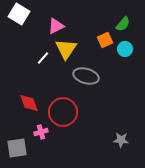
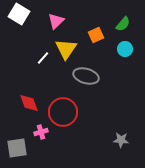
pink triangle: moved 5 px up; rotated 18 degrees counterclockwise
orange square: moved 9 px left, 5 px up
